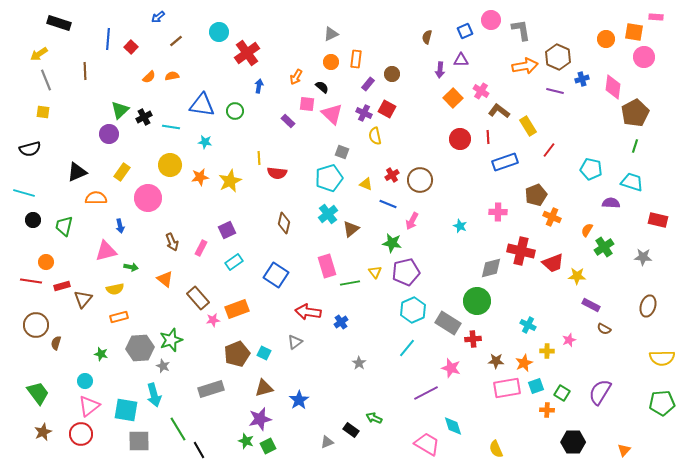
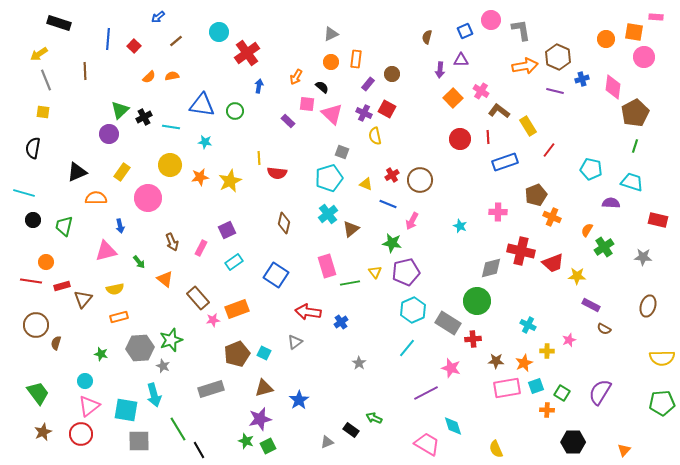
red square at (131, 47): moved 3 px right, 1 px up
black semicircle at (30, 149): moved 3 px right, 1 px up; rotated 115 degrees clockwise
green arrow at (131, 267): moved 8 px right, 5 px up; rotated 40 degrees clockwise
